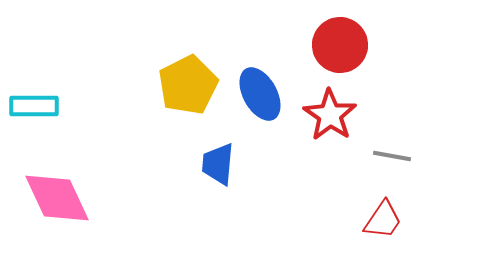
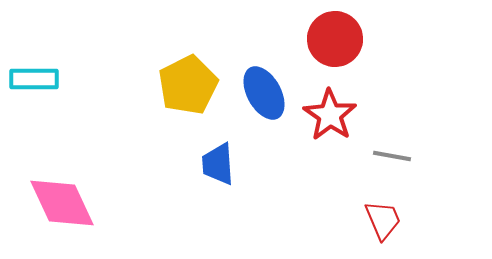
red circle: moved 5 px left, 6 px up
blue ellipse: moved 4 px right, 1 px up
cyan rectangle: moved 27 px up
blue trapezoid: rotated 9 degrees counterclockwise
pink diamond: moved 5 px right, 5 px down
red trapezoid: rotated 57 degrees counterclockwise
